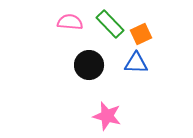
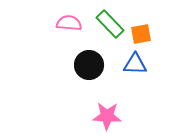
pink semicircle: moved 1 px left, 1 px down
orange square: rotated 15 degrees clockwise
blue triangle: moved 1 px left, 1 px down
pink star: rotated 12 degrees counterclockwise
